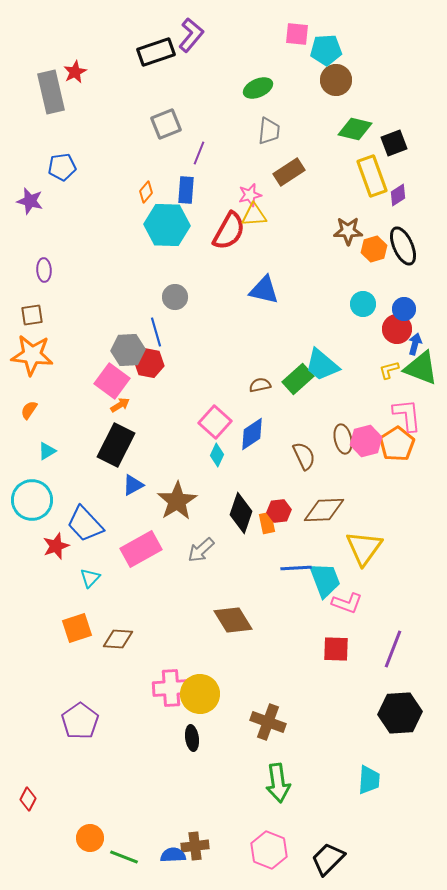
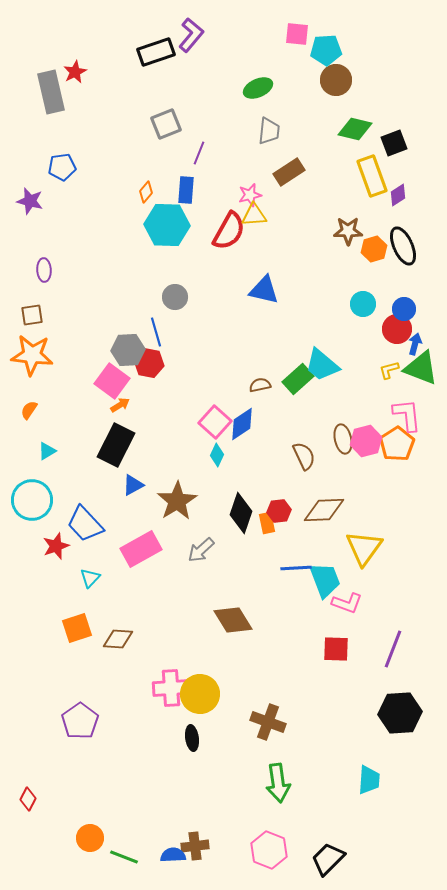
blue diamond at (252, 434): moved 10 px left, 10 px up
